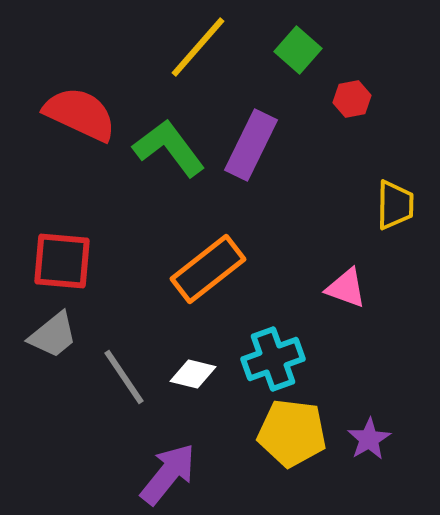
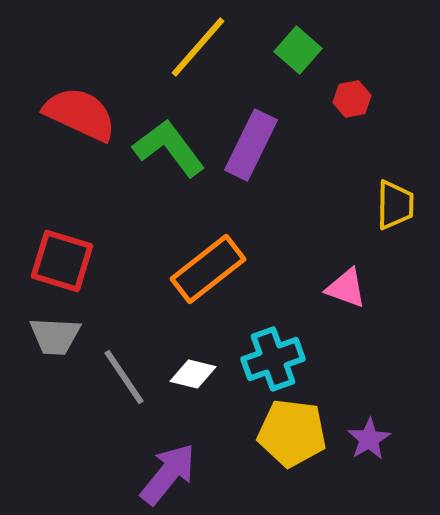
red square: rotated 12 degrees clockwise
gray trapezoid: moved 2 px right, 1 px down; rotated 42 degrees clockwise
